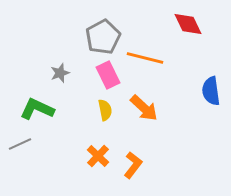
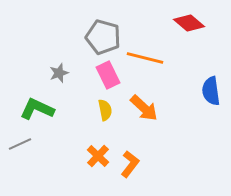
red diamond: moved 1 px right, 1 px up; rotated 24 degrees counterclockwise
gray pentagon: rotated 28 degrees counterclockwise
gray star: moved 1 px left
orange L-shape: moved 3 px left, 1 px up
